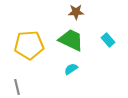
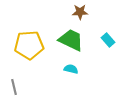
brown star: moved 4 px right
cyan semicircle: rotated 48 degrees clockwise
gray line: moved 3 px left
